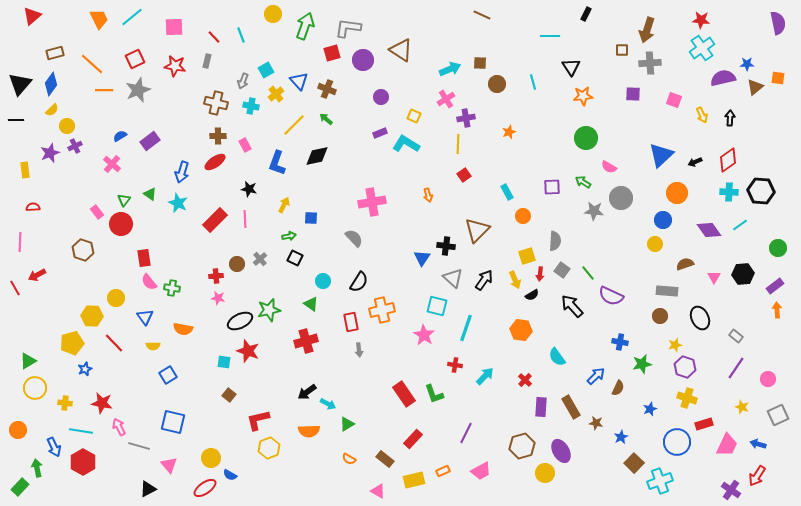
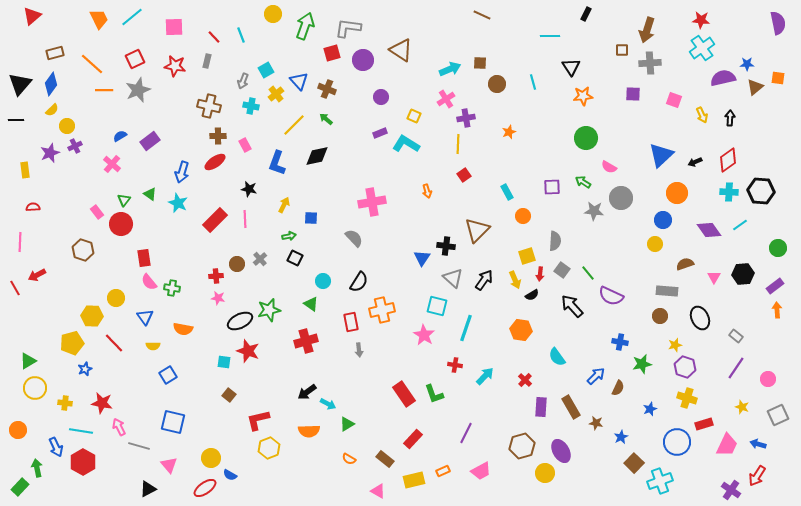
brown cross at (216, 103): moved 7 px left, 3 px down
orange arrow at (428, 195): moved 1 px left, 4 px up
blue arrow at (54, 447): moved 2 px right
